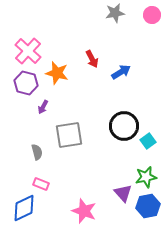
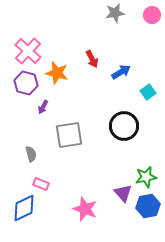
cyan square: moved 49 px up
gray semicircle: moved 6 px left, 2 px down
pink star: moved 1 px right, 2 px up
